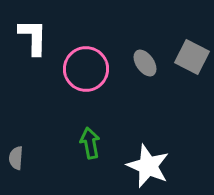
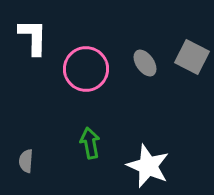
gray semicircle: moved 10 px right, 3 px down
